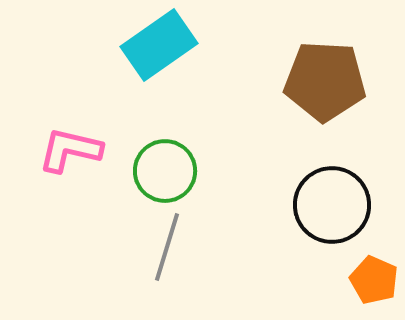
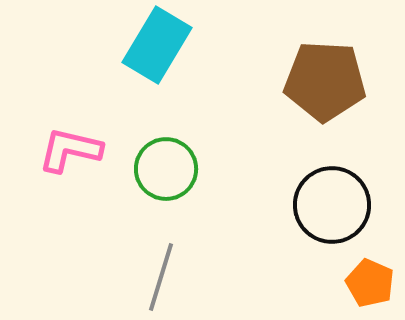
cyan rectangle: moved 2 px left; rotated 24 degrees counterclockwise
green circle: moved 1 px right, 2 px up
gray line: moved 6 px left, 30 px down
orange pentagon: moved 4 px left, 3 px down
